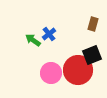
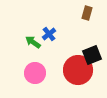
brown rectangle: moved 6 px left, 11 px up
green arrow: moved 2 px down
pink circle: moved 16 px left
